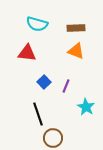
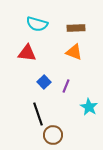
orange triangle: moved 2 px left, 1 px down
cyan star: moved 3 px right
brown circle: moved 3 px up
